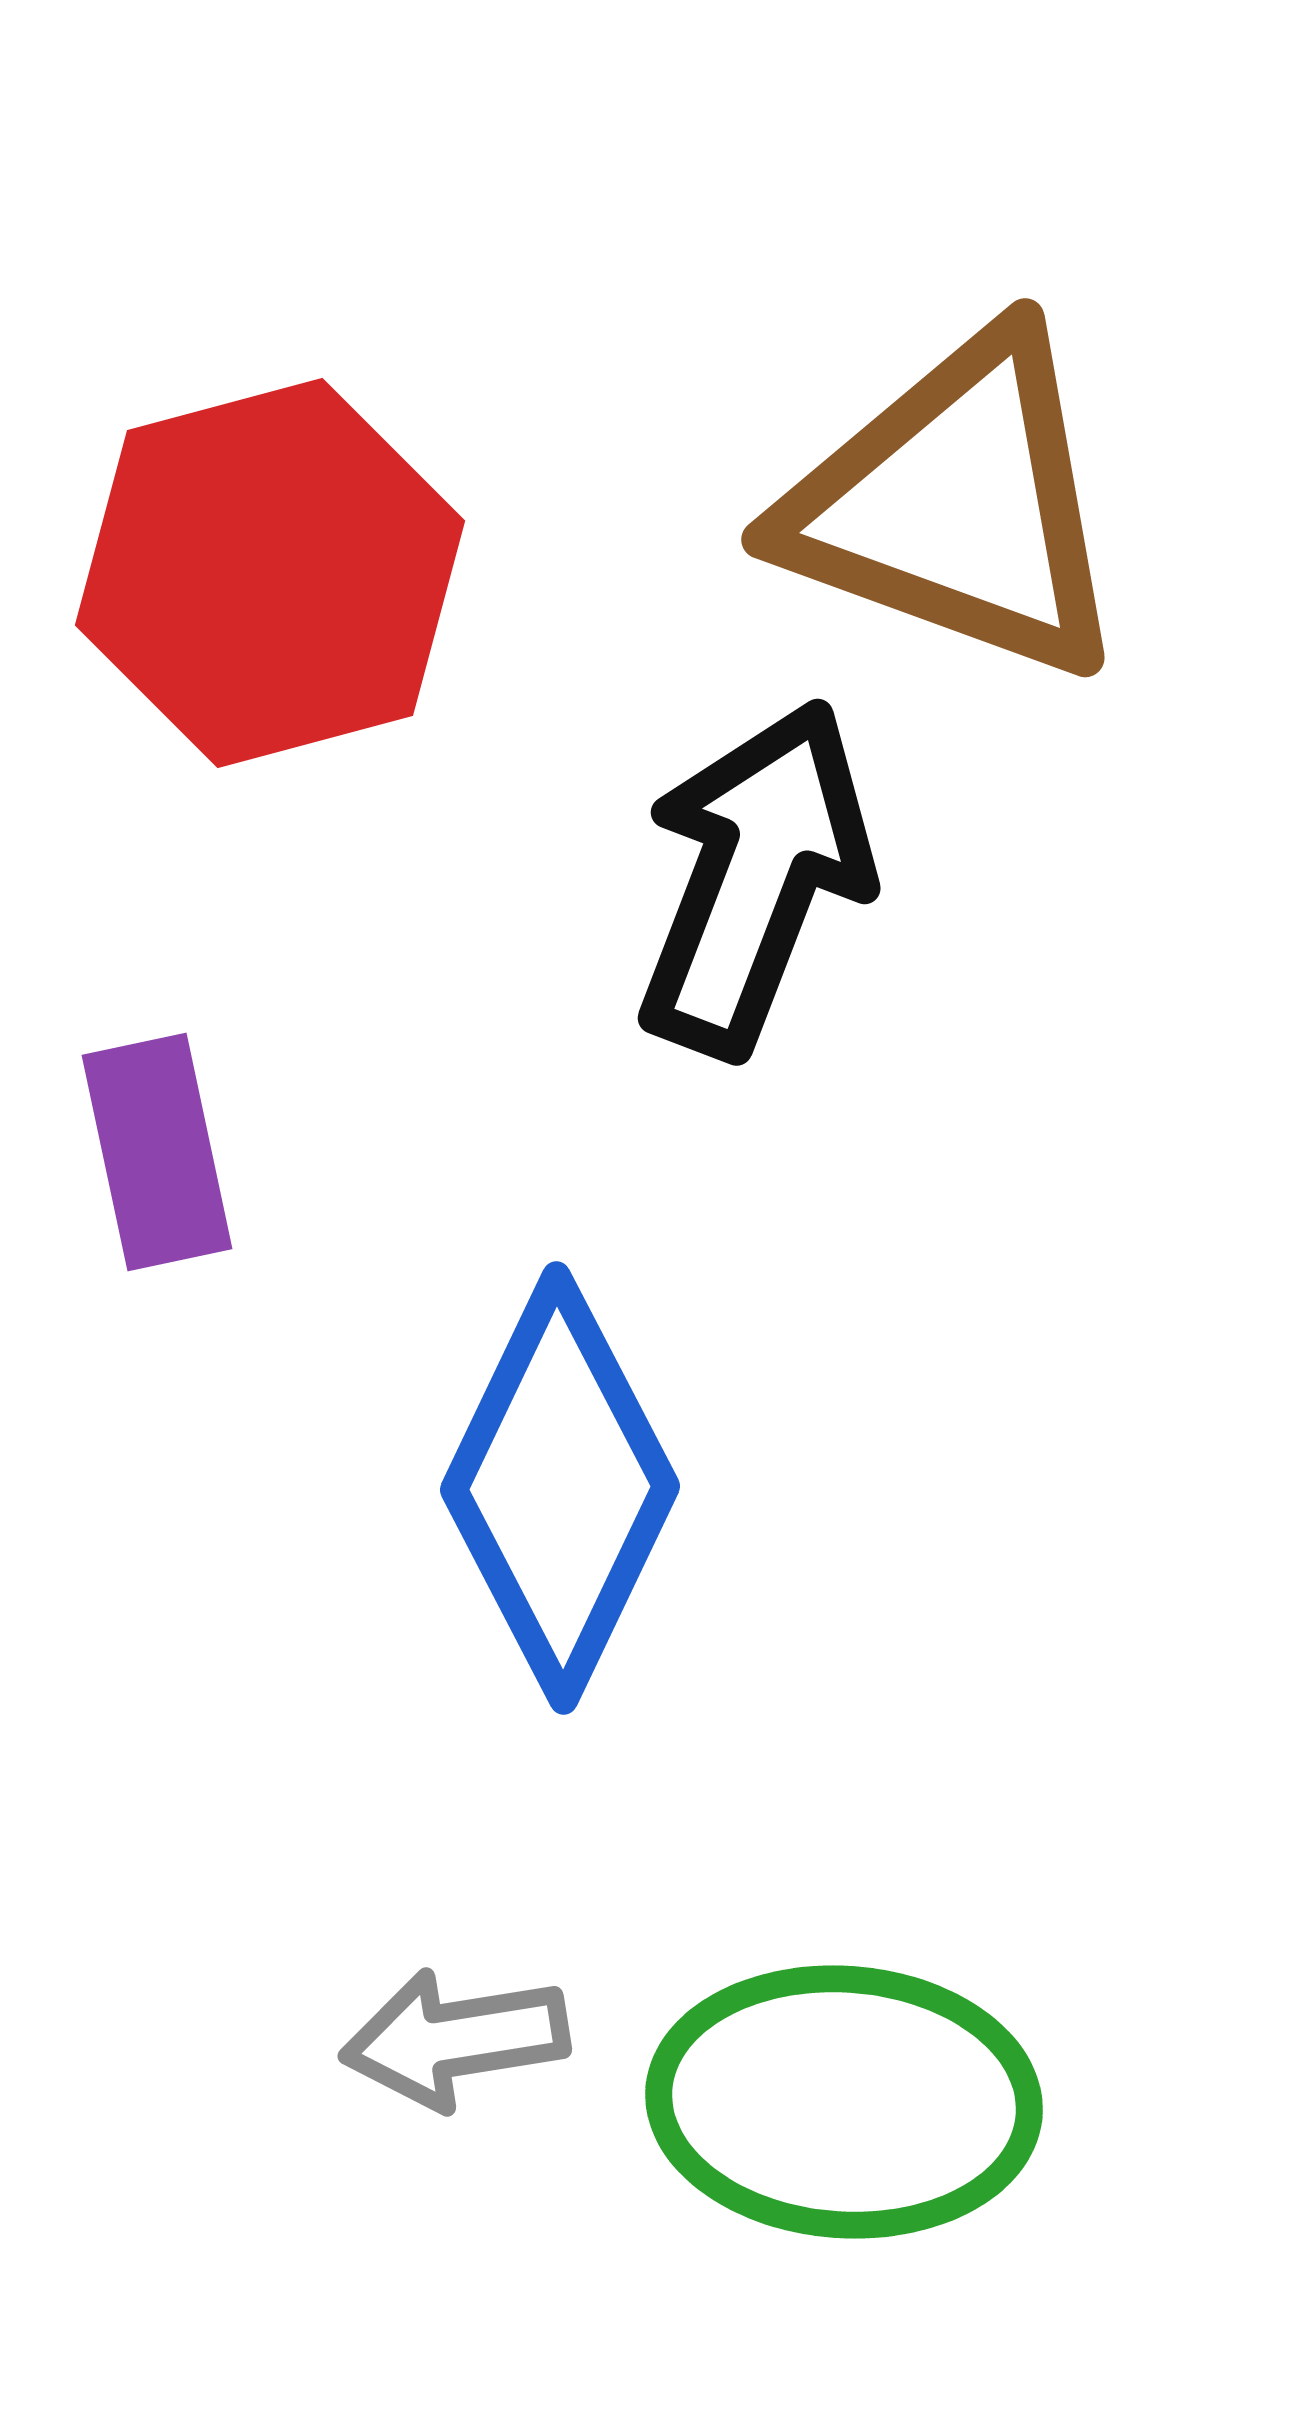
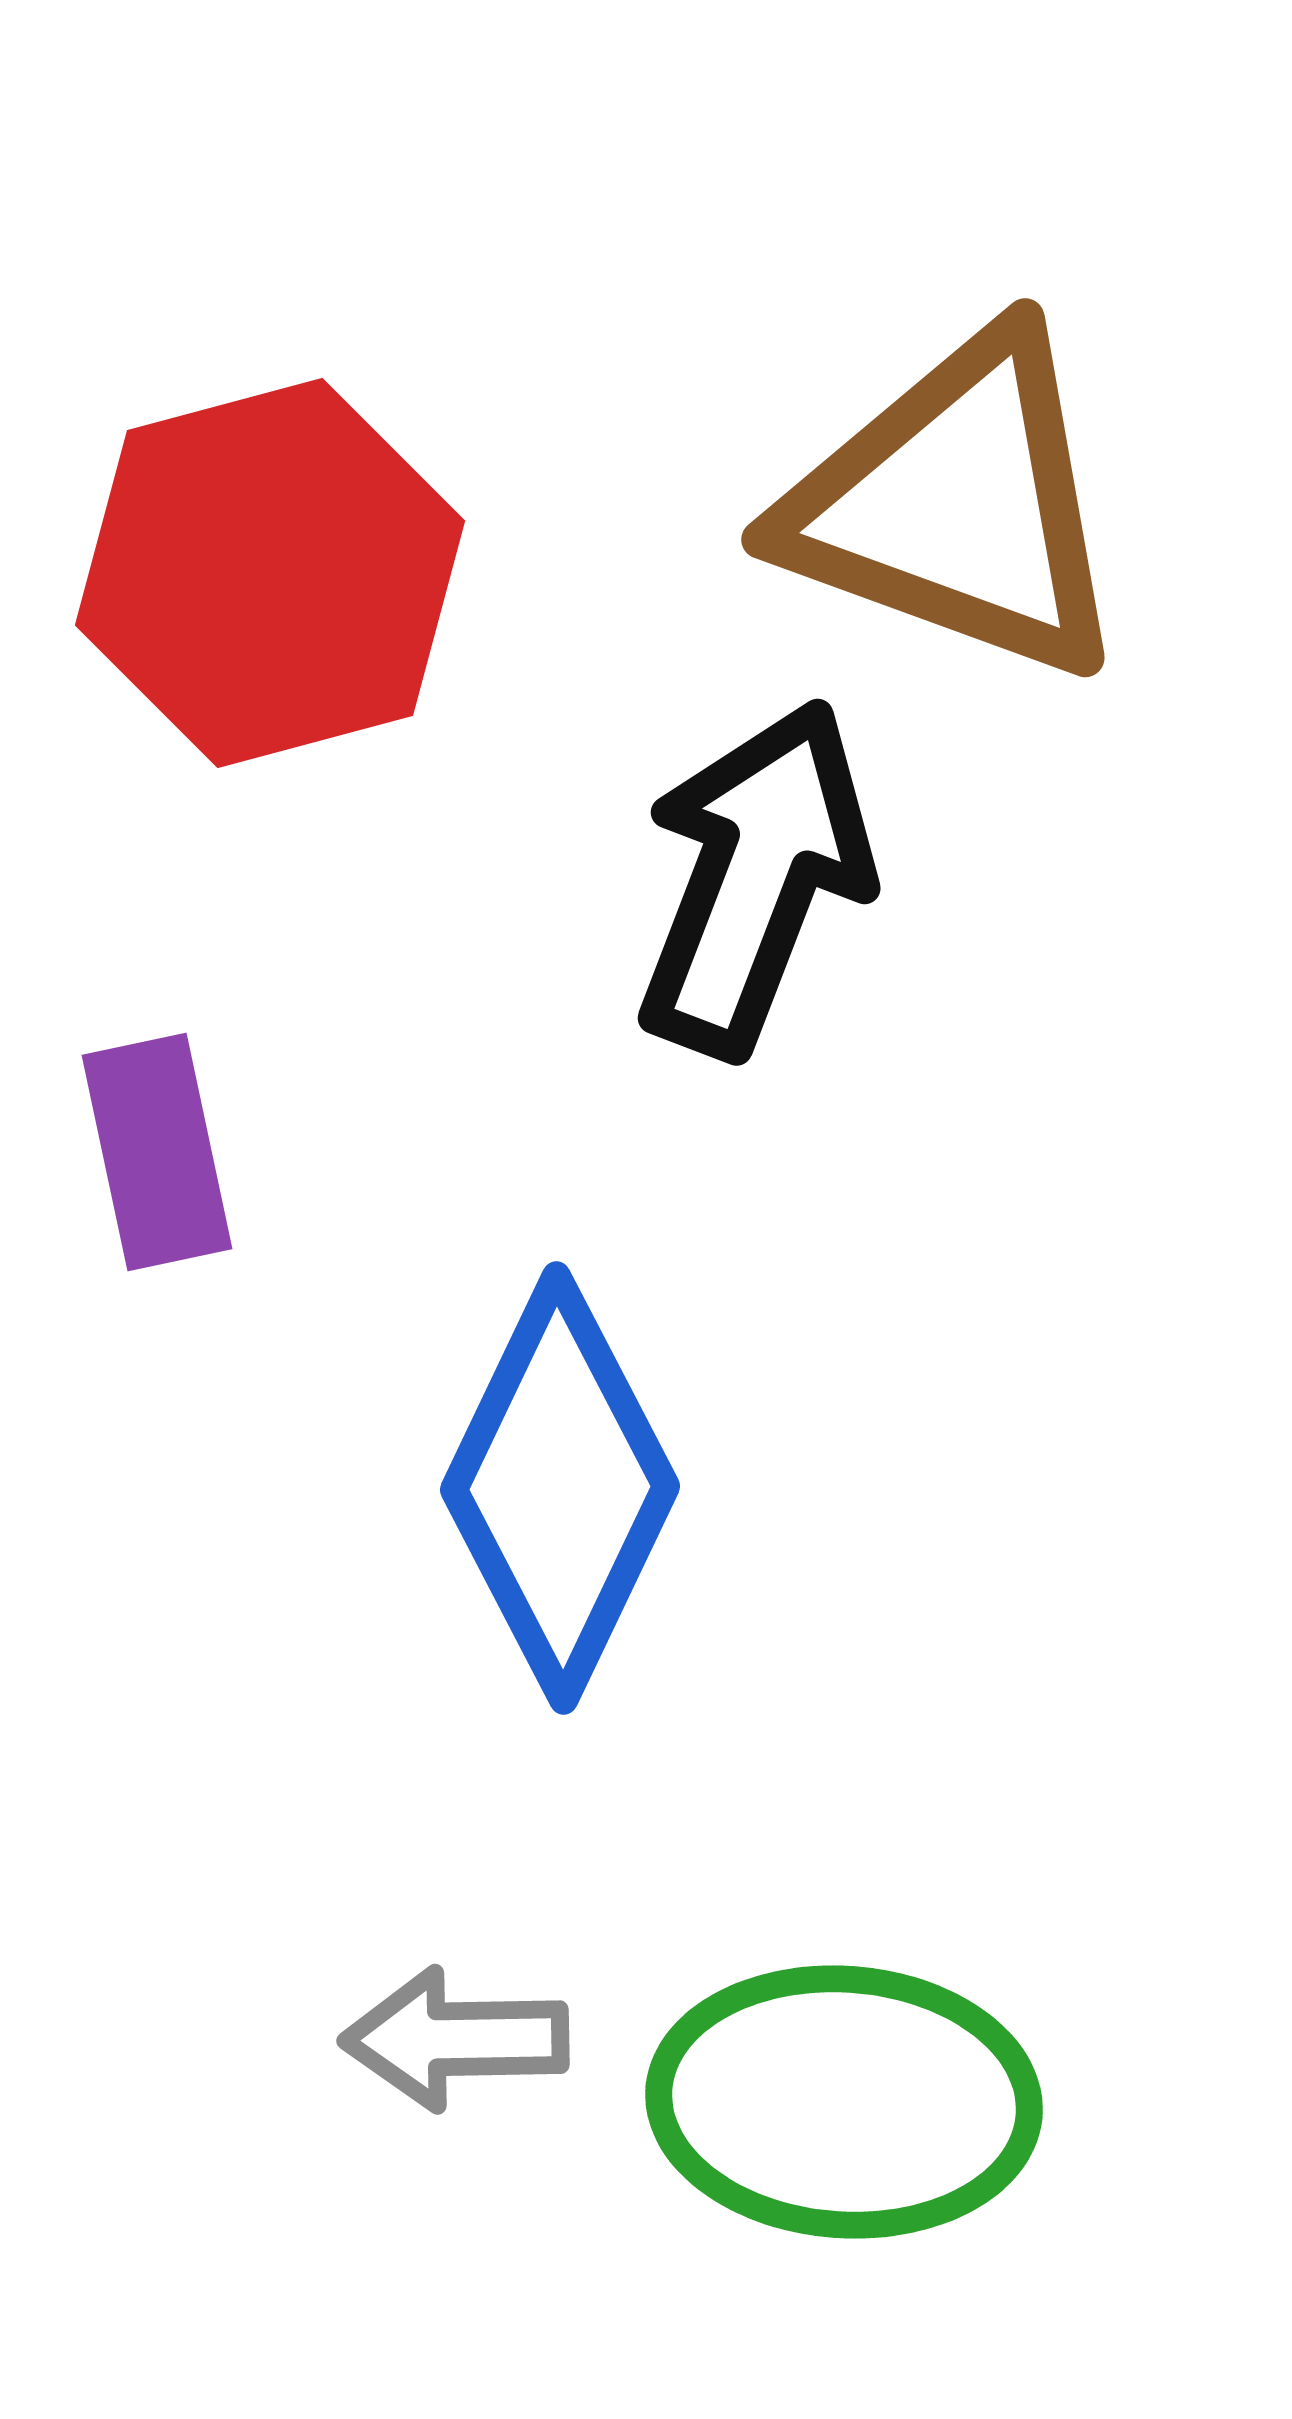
gray arrow: rotated 8 degrees clockwise
